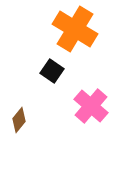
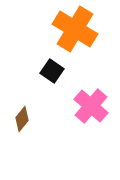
brown diamond: moved 3 px right, 1 px up
